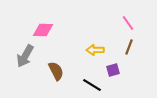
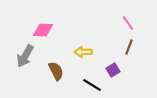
yellow arrow: moved 12 px left, 2 px down
purple square: rotated 16 degrees counterclockwise
